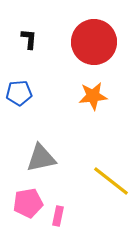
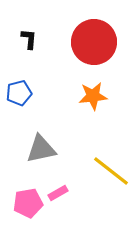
blue pentagon: rotated 10 degrees counterclockwise
gray triangle: moved 9 px up
yellow line: moved 10 px up
pink rectangle: moved 23 px up; rotated 48 degrees clockwise
